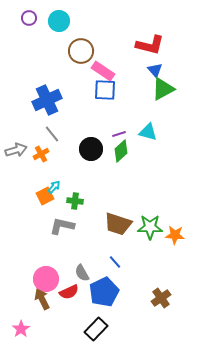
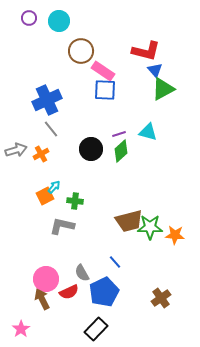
red L-shape: moved 4 px left, 6 px down
gray line: moved 1 px left, 5 px up
brown trapezoid: moved 11 px right, 3 px up; rotated 32 degrees counterclockwise
